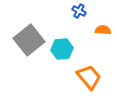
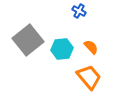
orange semicircle: moved 12 px left, 17 px down; rotated 42 degrees clockwise
gray square: moved 1 px left
